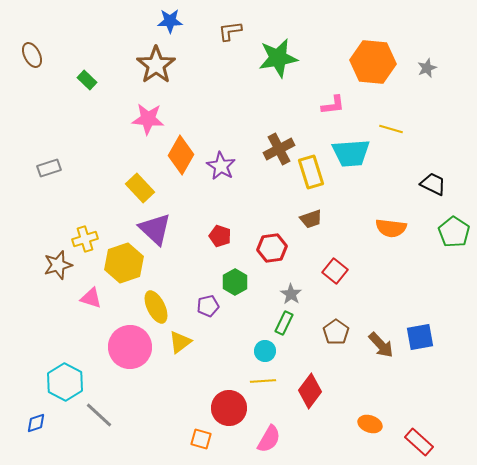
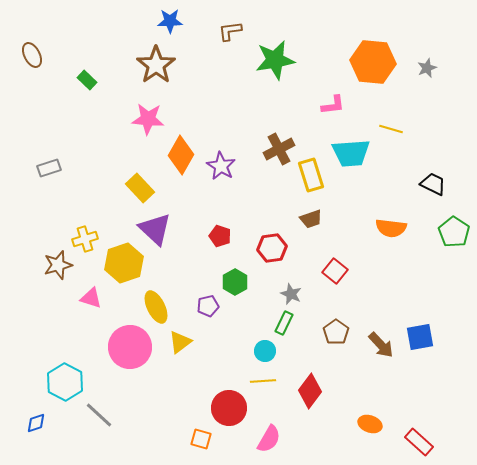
green star at (278, 58): moved 3 px left, 2 px down
yellow rectangle at (311, 172): moved 3 px down
gray star at (291, 294): rotated 10 degrees counterclockwise
